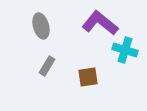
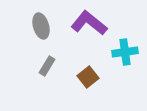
purple L-shape: moved 11 px left
cyan cross: moved 2 px down; rotated 25 degrees counterclockwise
brown square: rotated 30 degrees counterclockwise
